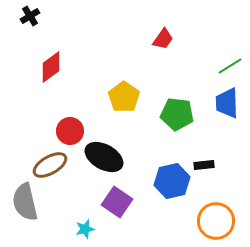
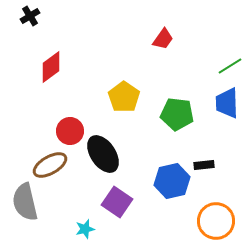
black ellipse: moved 1 px left, 3 px up; rotated 27 degrees clockwise
